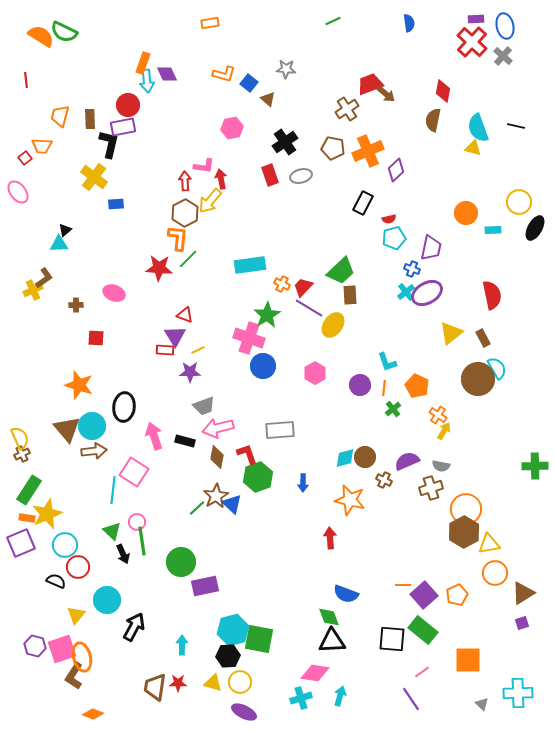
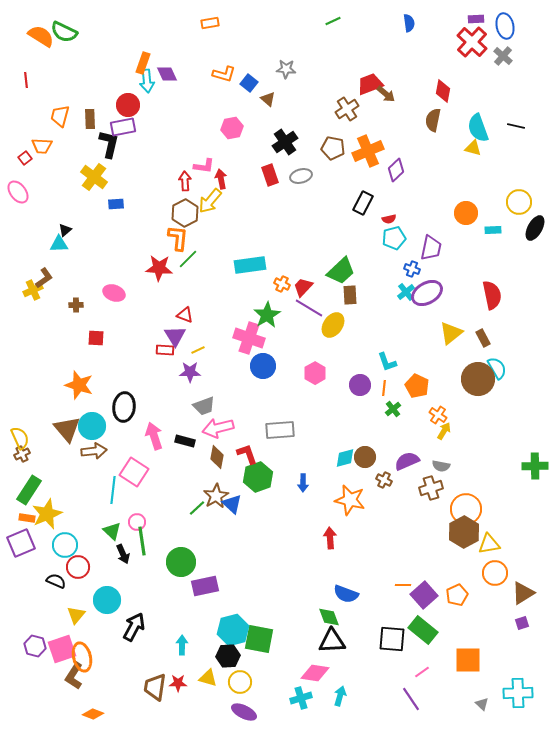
yellow triangle at (213, 683): moved 5 px left, 5 px up
